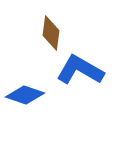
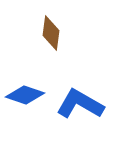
blue L-shape: moved 34 px down
